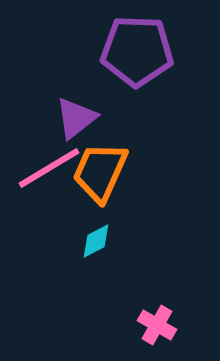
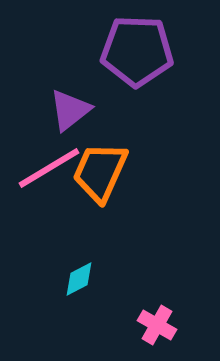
purple triangle: moved 6 px left, 8 px up
cyan diamond: moved 17 px left, 38 px down
